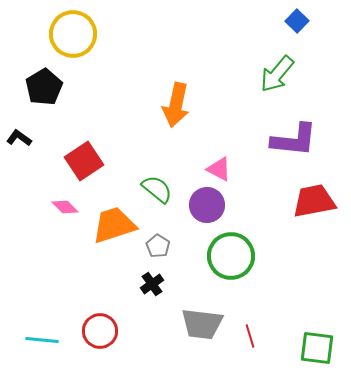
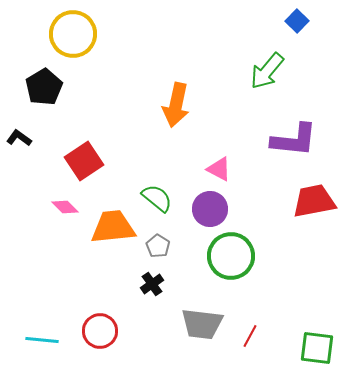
green arrow: moved 10 px left, 3 px up
green semicircle: moved 9 px down
purple circle: moved 3 px right, 4 px down
orange trapezoid: moved 1 px left, 2 px down; rotated 12 degrees clockwise
red line: rotated 45 degrees clockwise
